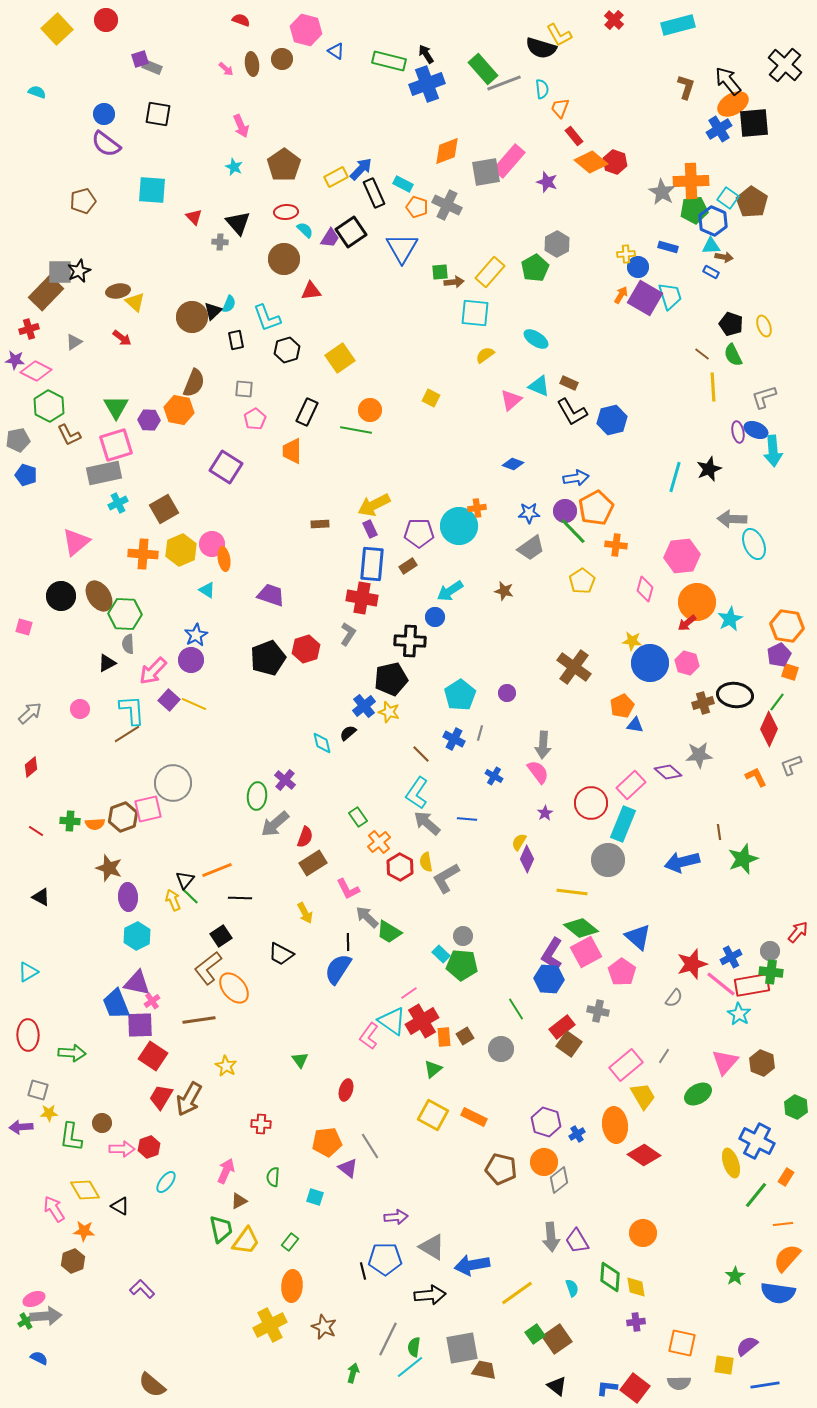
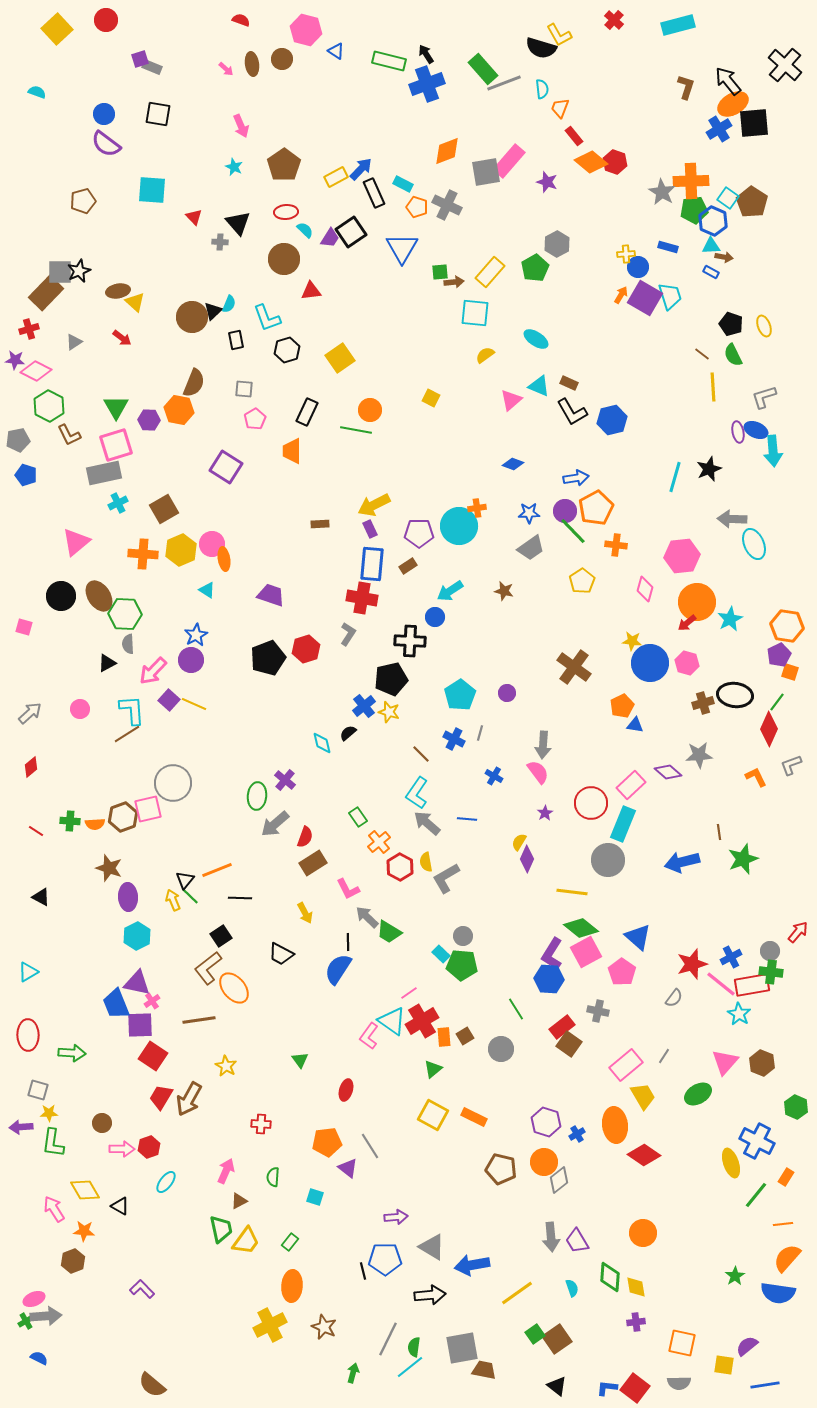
green L-shape at (71, 1137): moved 18 px left, 6 px down
